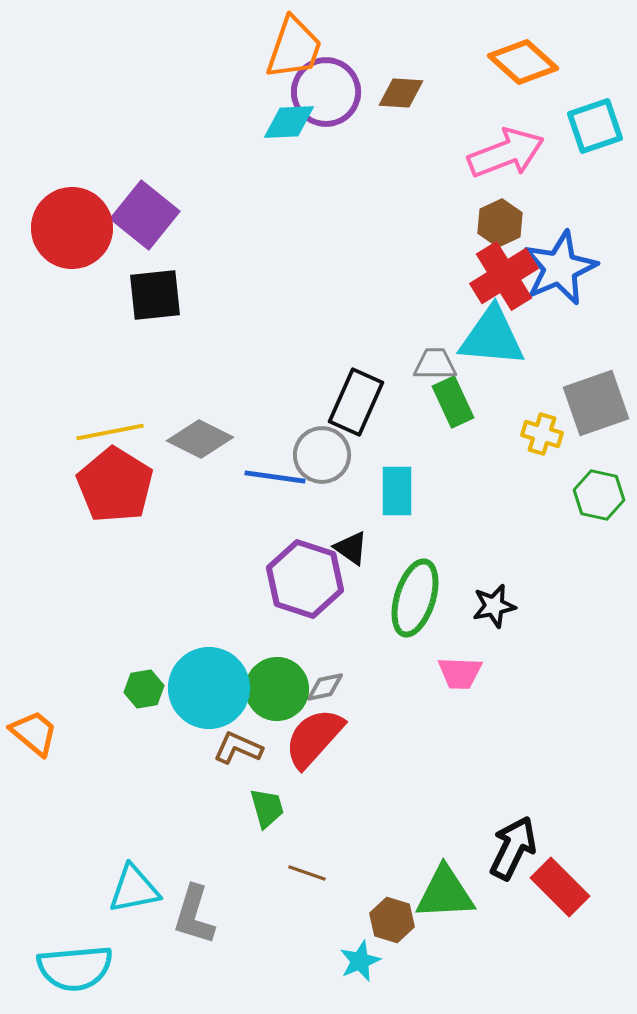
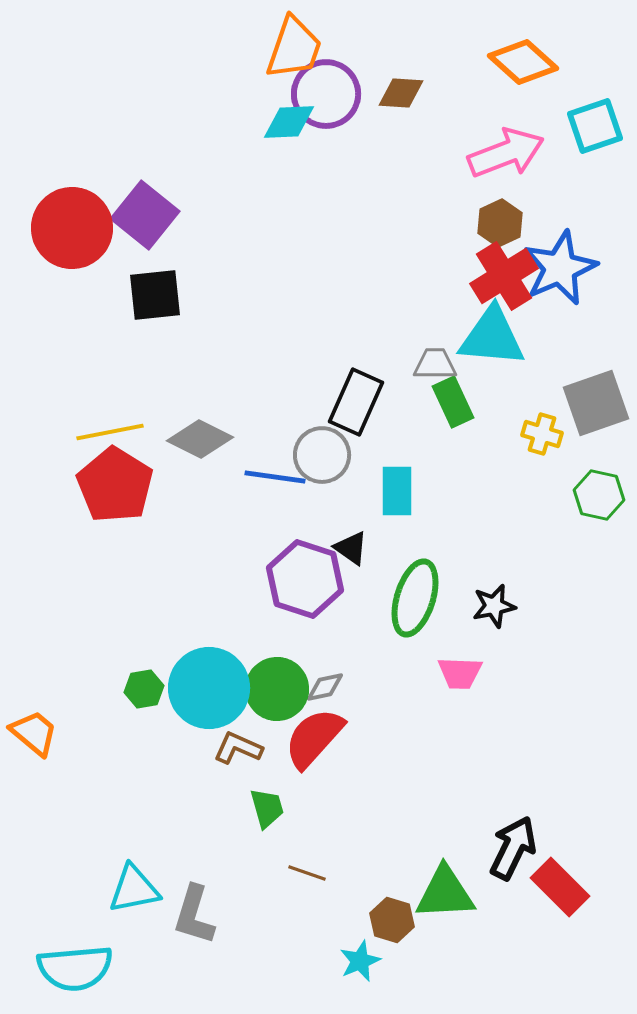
purple circle at (326, 92): moved 2 px down
